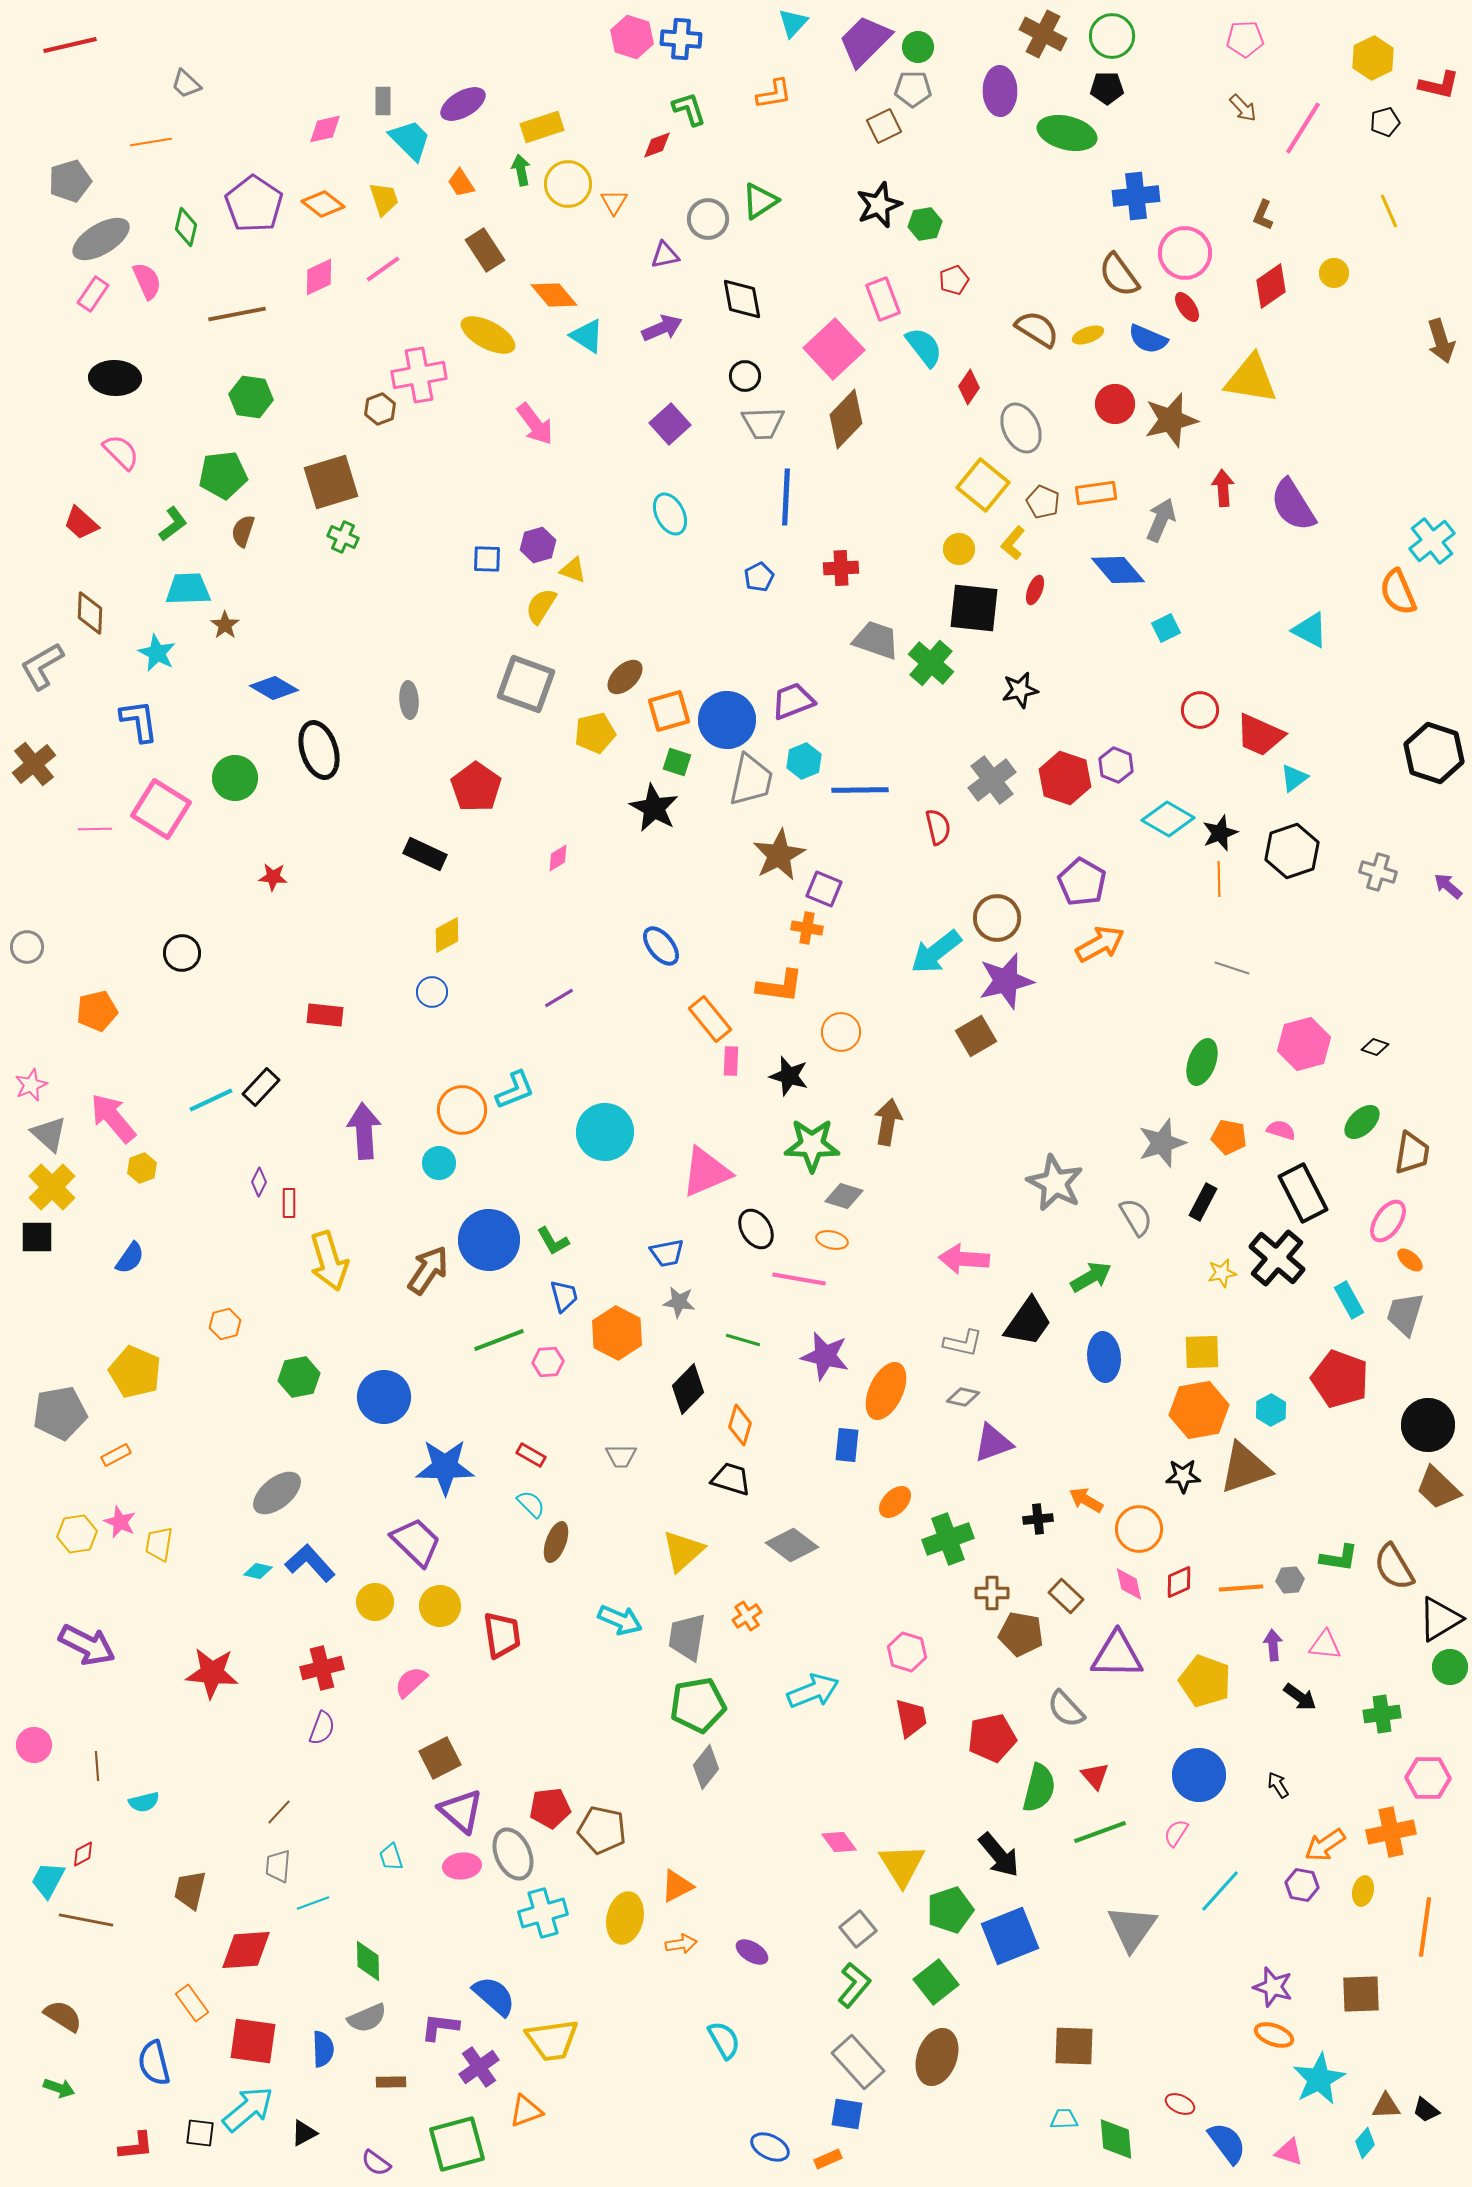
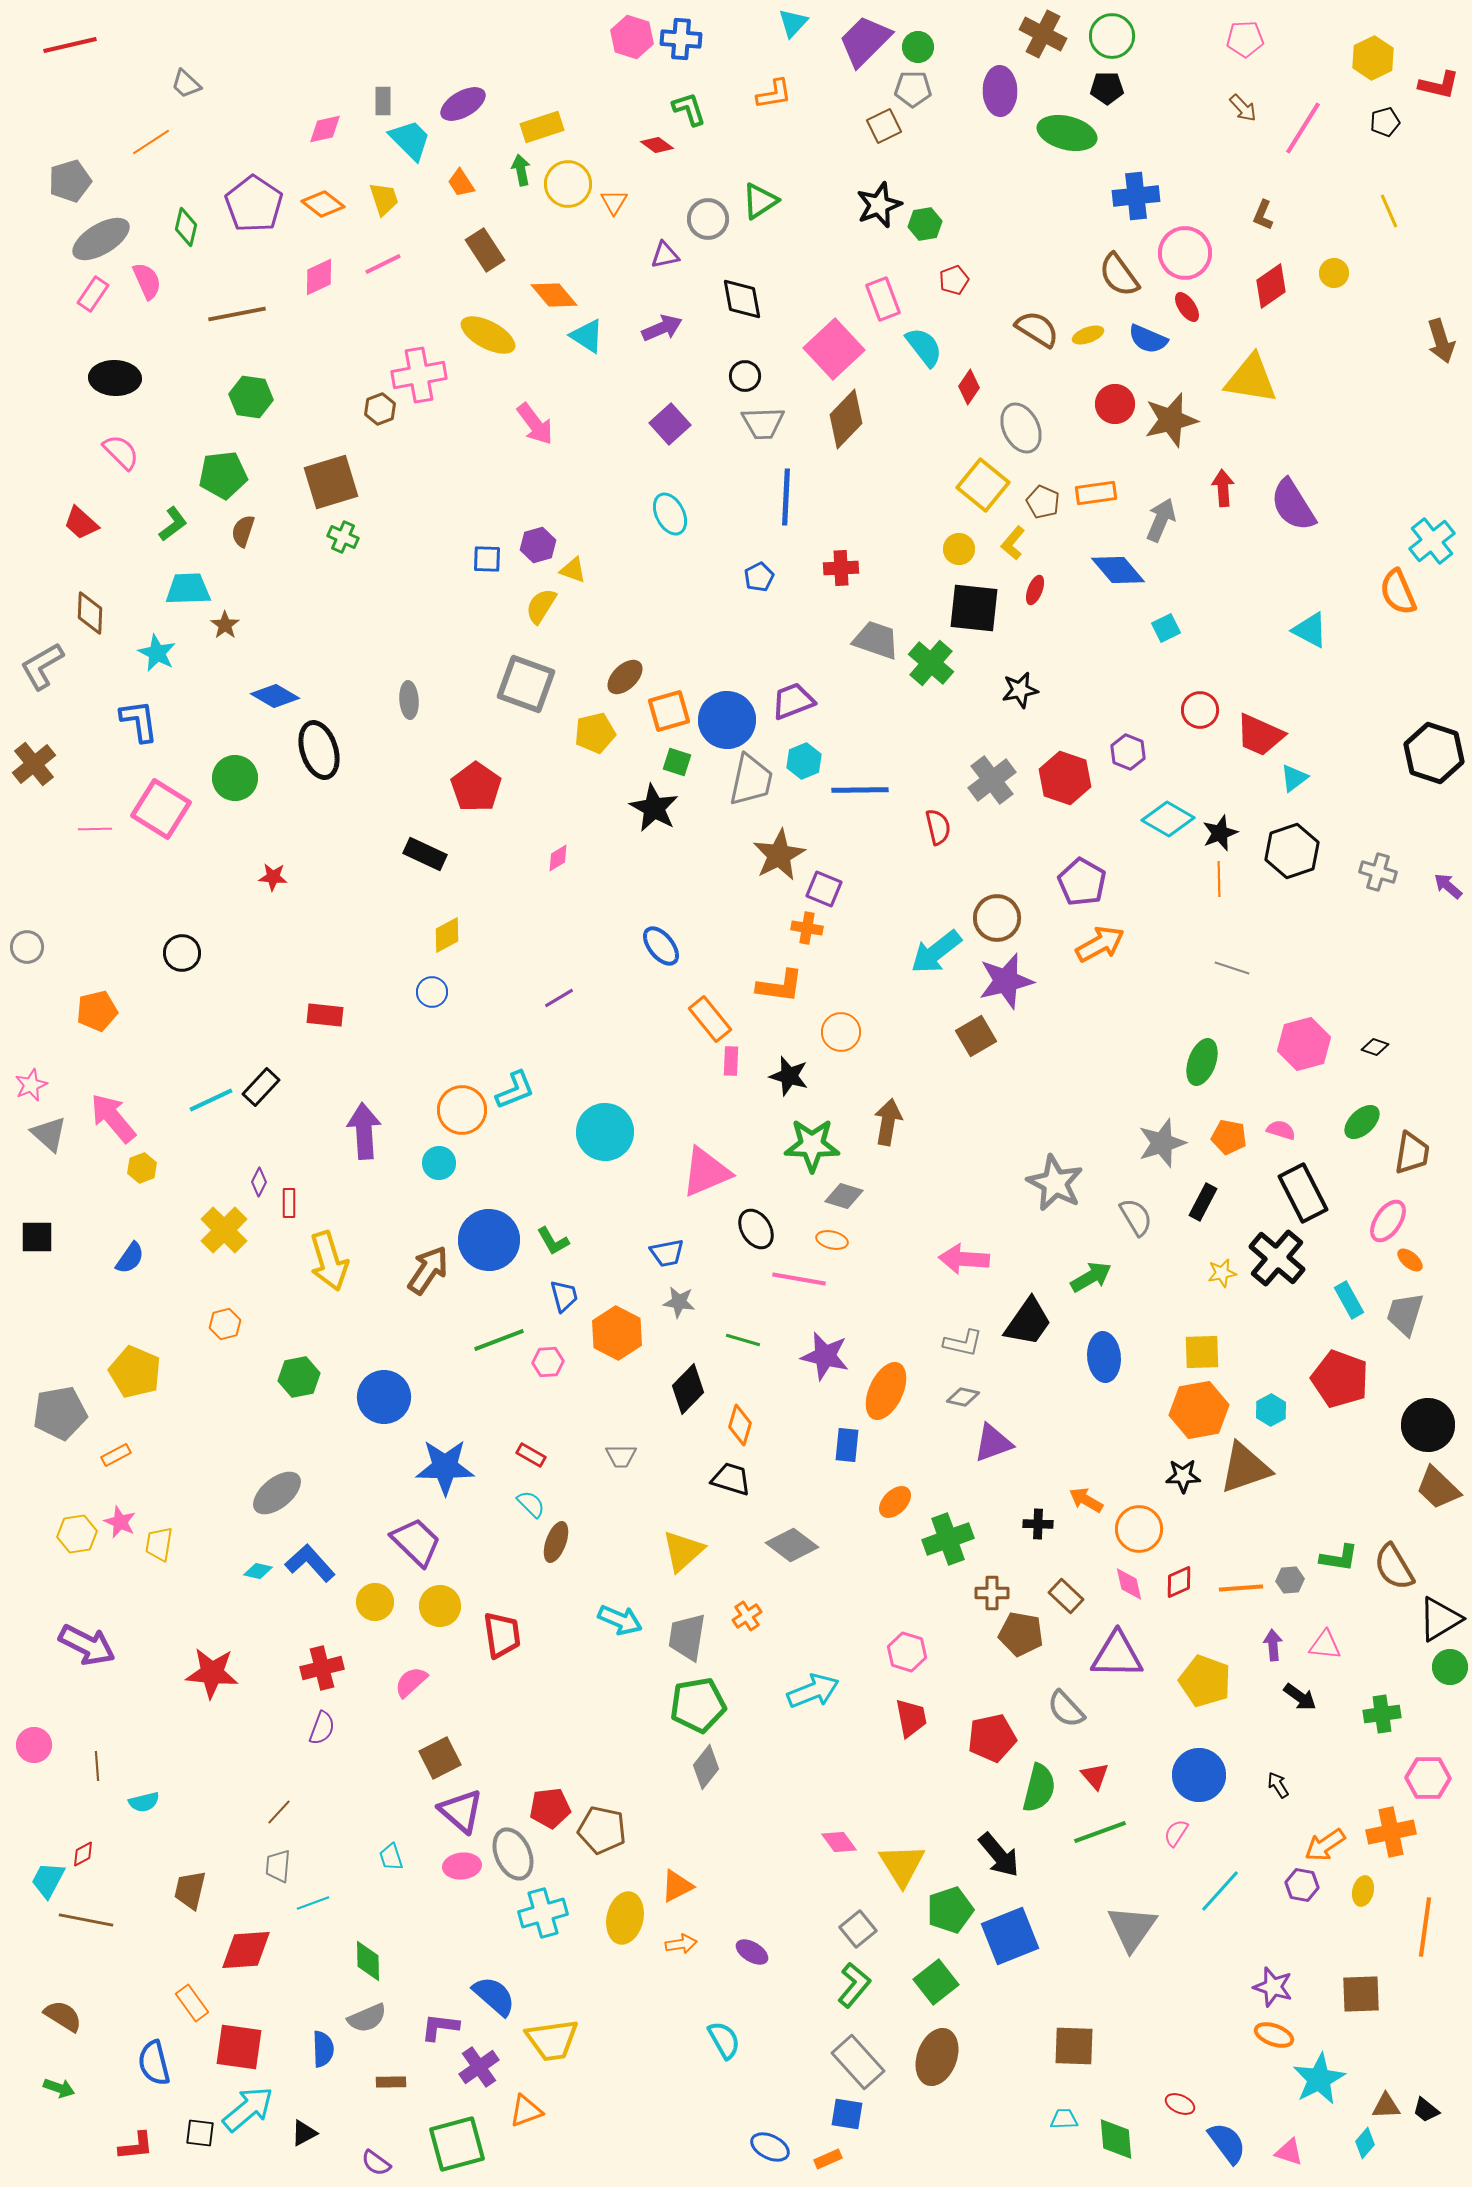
orange line at (151, 142): rotated 24 degrees counterclockwise
red diamond at (657, 145): rotated 56 degrees clockwise
pink line at (383, 269): moved 5 px up; rotated 9 degrees clockwise
blue diamond at (274, 688): moved 1 px right, 8 px down
purple hexagon at (1116, 765): moved 12 px right, 13 px up
yellow cross at (52, 1187): moved 172 px right, 43 px down
black cross at (1038, 1519): moved 5 px down; rotated 8 degrees clockwise
red square at (253, 2041): moved 14 px left, 6 px down
